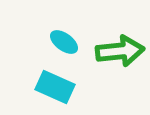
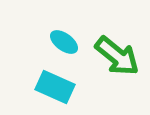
green arrow: moved 3 px left, 5 px down; rotated 45 degrees clockwise
